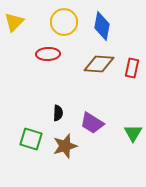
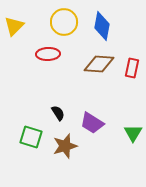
yellow triangle: moved 4 px down
black semicircle: rotated 35 degrees counterclockwise
green square: moved 2 px up
